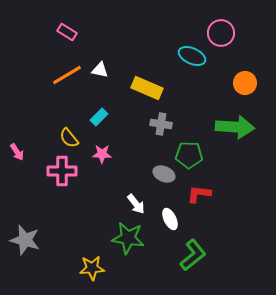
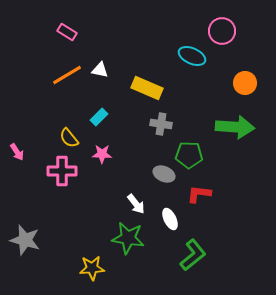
pink circle: moved 1 px right, 2 px up
